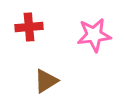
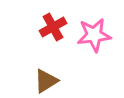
red cross: moved 24 px right; rotated 24 degrees counterclockwise
